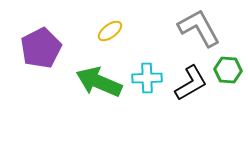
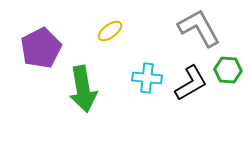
cyan cross: rotated 8 degrees clockwise
green arrow: moved 16 px left, 7 px down; rotated 123 degrees counterclockwise
